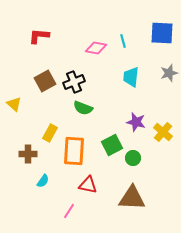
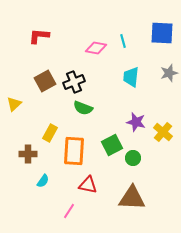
yellow triangle: rotated 35 degrees clockwise
